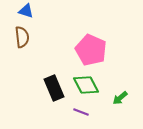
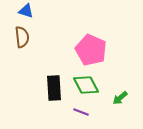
black rectangle: rotated 20 degrees clockwise
